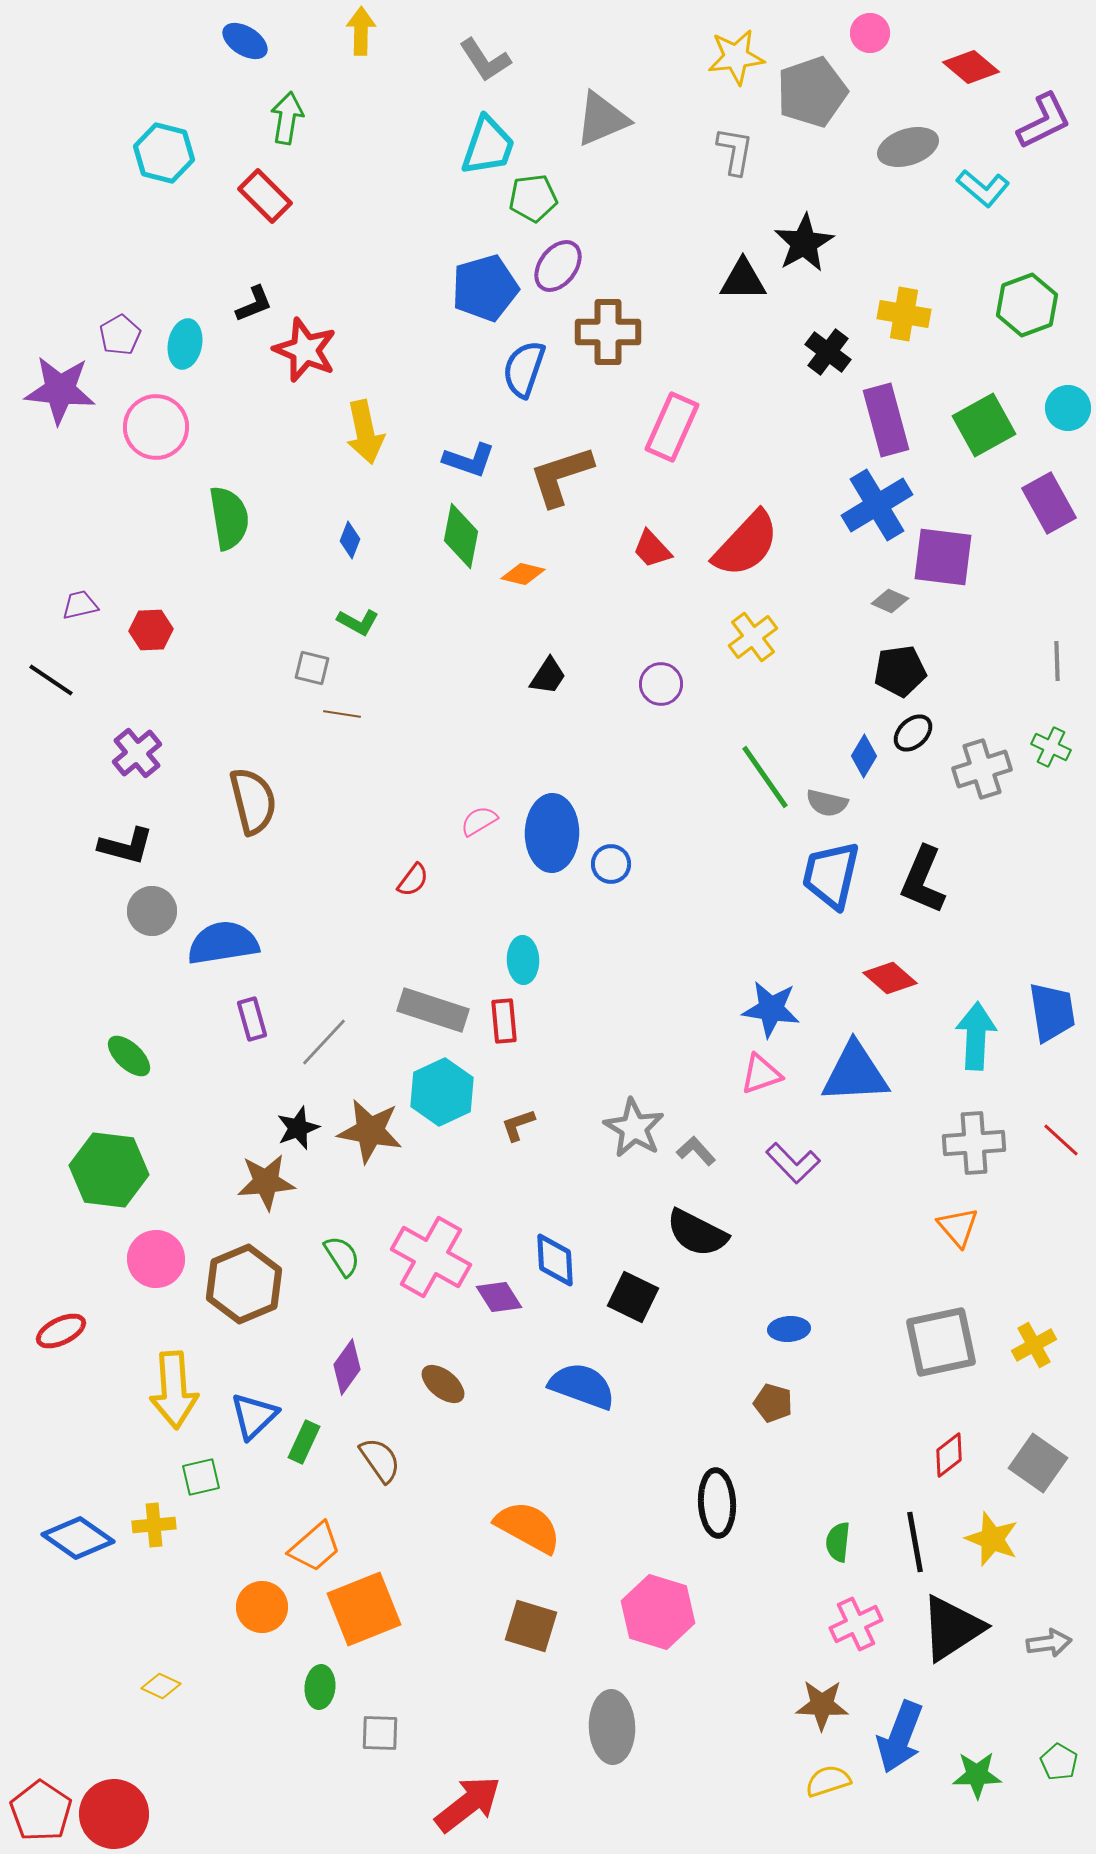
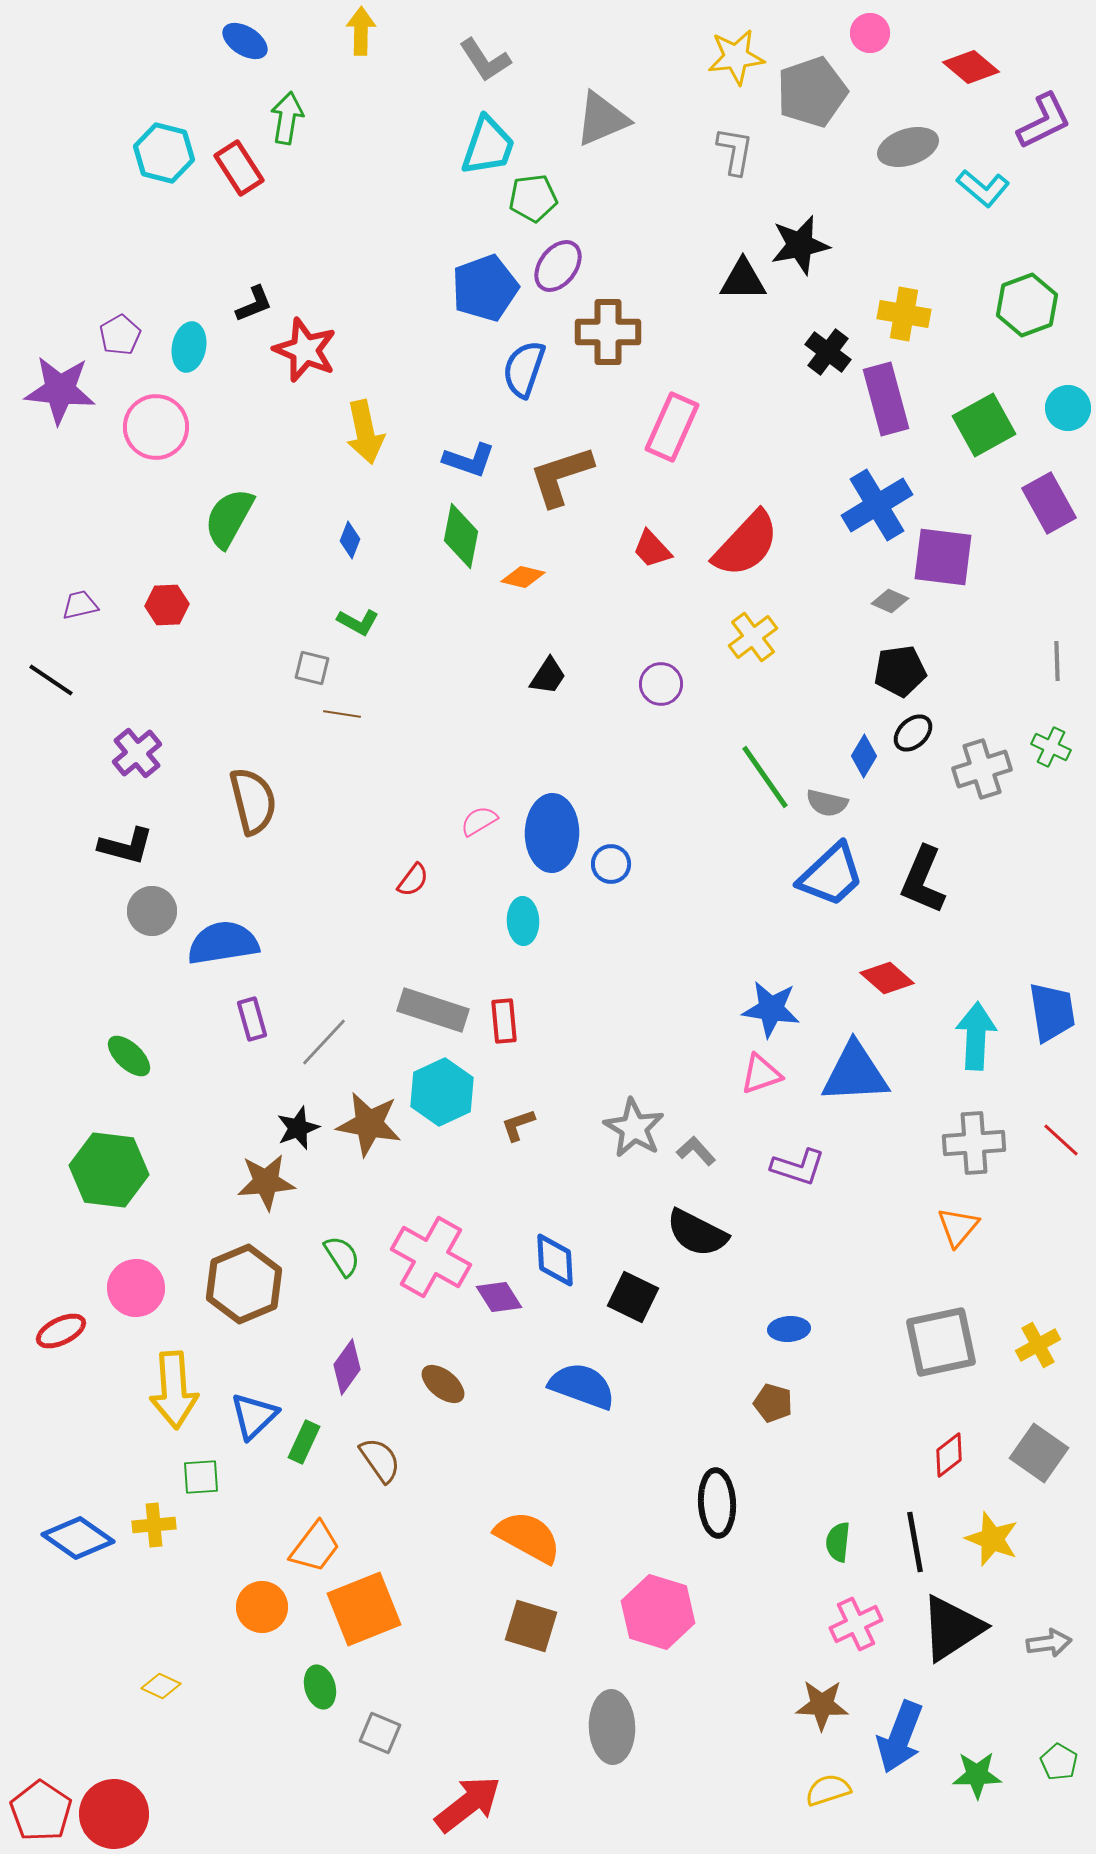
red rectangle at (265, 196): moved 26 px left, 28 px up; rotated 12 degrees clockwise
black star at (804, 243): moved 4 px left, 2 px down; rotated 18 degrees clockwise
blue pentagon at (485, 288): rotated 4 degrees counterclockwise
cyan ellipse at (185, 344): moved 4 px right, 3 px down
purple rectangle at (886, 420): moved 21 px up
green semicircle at (229, 518): rotated 142 degrees counterclockwise
orange diamond at (523, 574): moved 3 px down
red hexagon at (151, 630): moved 16 px right, 25 px up
blue trapezoid at (831, 875): rotated 146 degrees counterclockwise
cyan ellipse at (523, 960): moved 39 px up
red diamond at (890, 978): moved 3 px left
brown star at (370, 1131): moved 1 px left, 7 px up
purple L-shape at (793, 1163): moved 5 px right, 4 px down; rotated 28 degrees counterclockwise
orange triangle at (958, 1227): rotated 21 degrees clockwise
pink circle at (156, 1259): moved 20 px left, 29 px down
yellow cross at (1034, 1345): moved 4 px right
gray square at (1038, 1463): moved 1 px right, 10 px up
green square at (201, 1477): rotated 9 degrees clockwise
orange semicircle at (528, 1527): moved 10 px down
orange trapezoid at (315, 1547): rotated 12 degrees counterclockwise
green ellipse at (320, 1687): rotated 21 degrees counterclockwise
gray square at (380, 1733): rotated 21 degrees clockwise
yellow semicircle at (828, 1781): moved 9 px down
